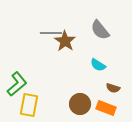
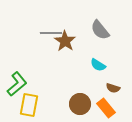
orange rectangle: rotated 30 degrees clockwise
